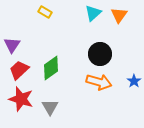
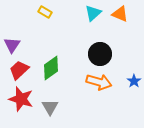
orange triangle: moved 1 px right, 1 px up; rotated 42 degrees counterclockwise
